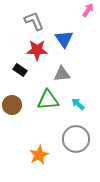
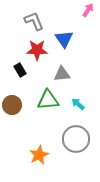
black rectangle: rotated 24 degrees clockwise
